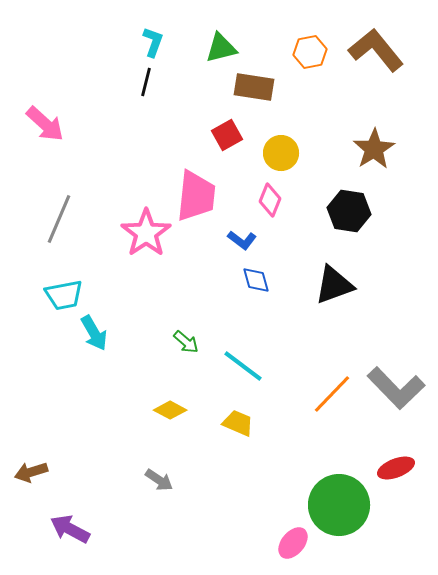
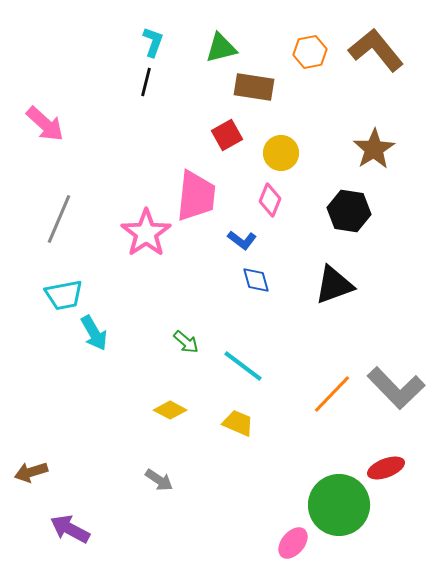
red ellipse: moved 10 px left
